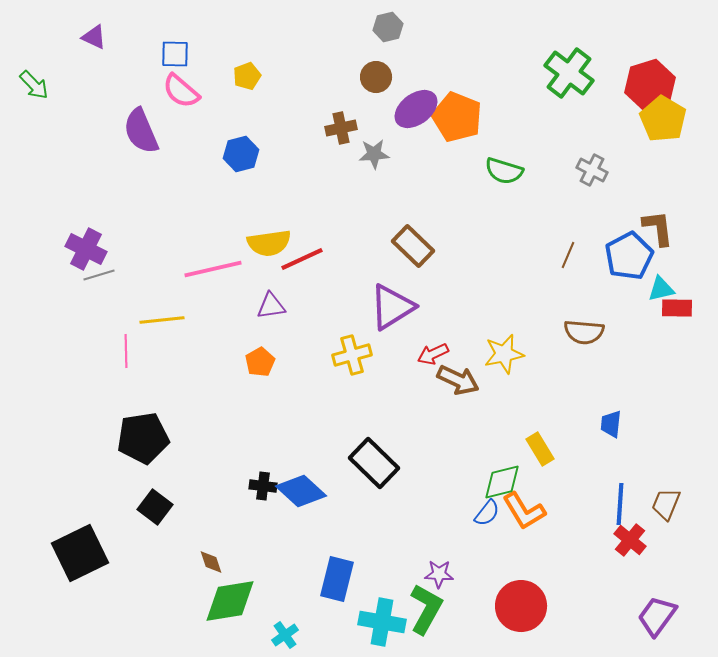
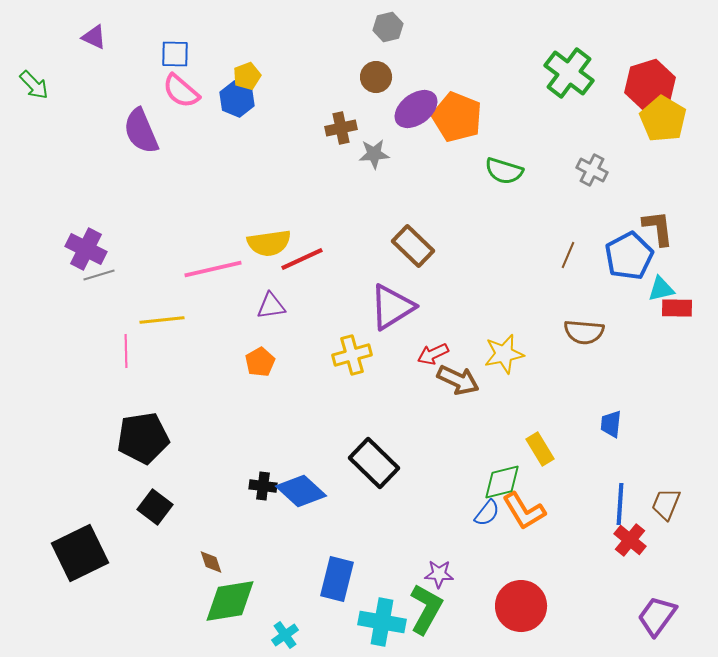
blue hexagon at (241, 154): moved 4 px left, 55 px up; rotated 24 degrees counterclockwise
